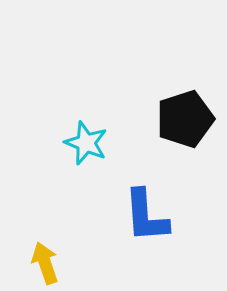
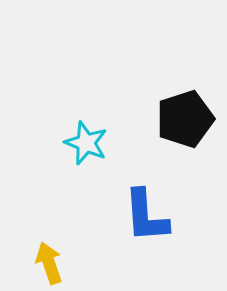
yellow arrow: moved 4 px right
